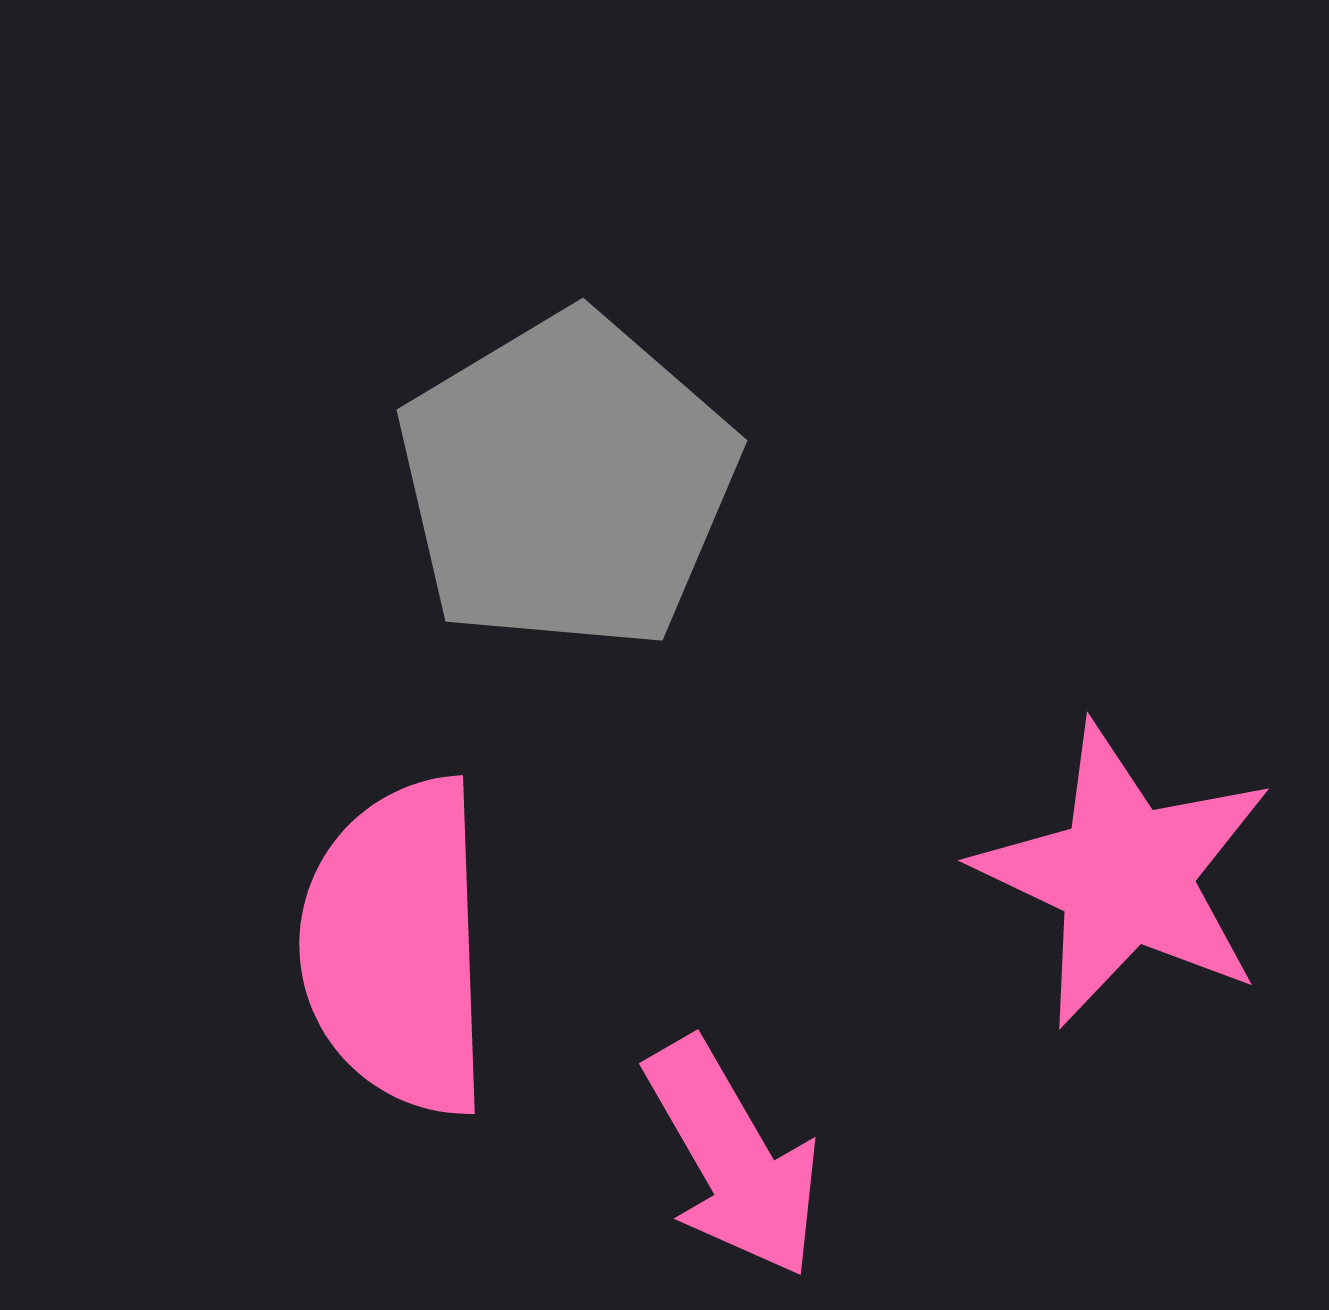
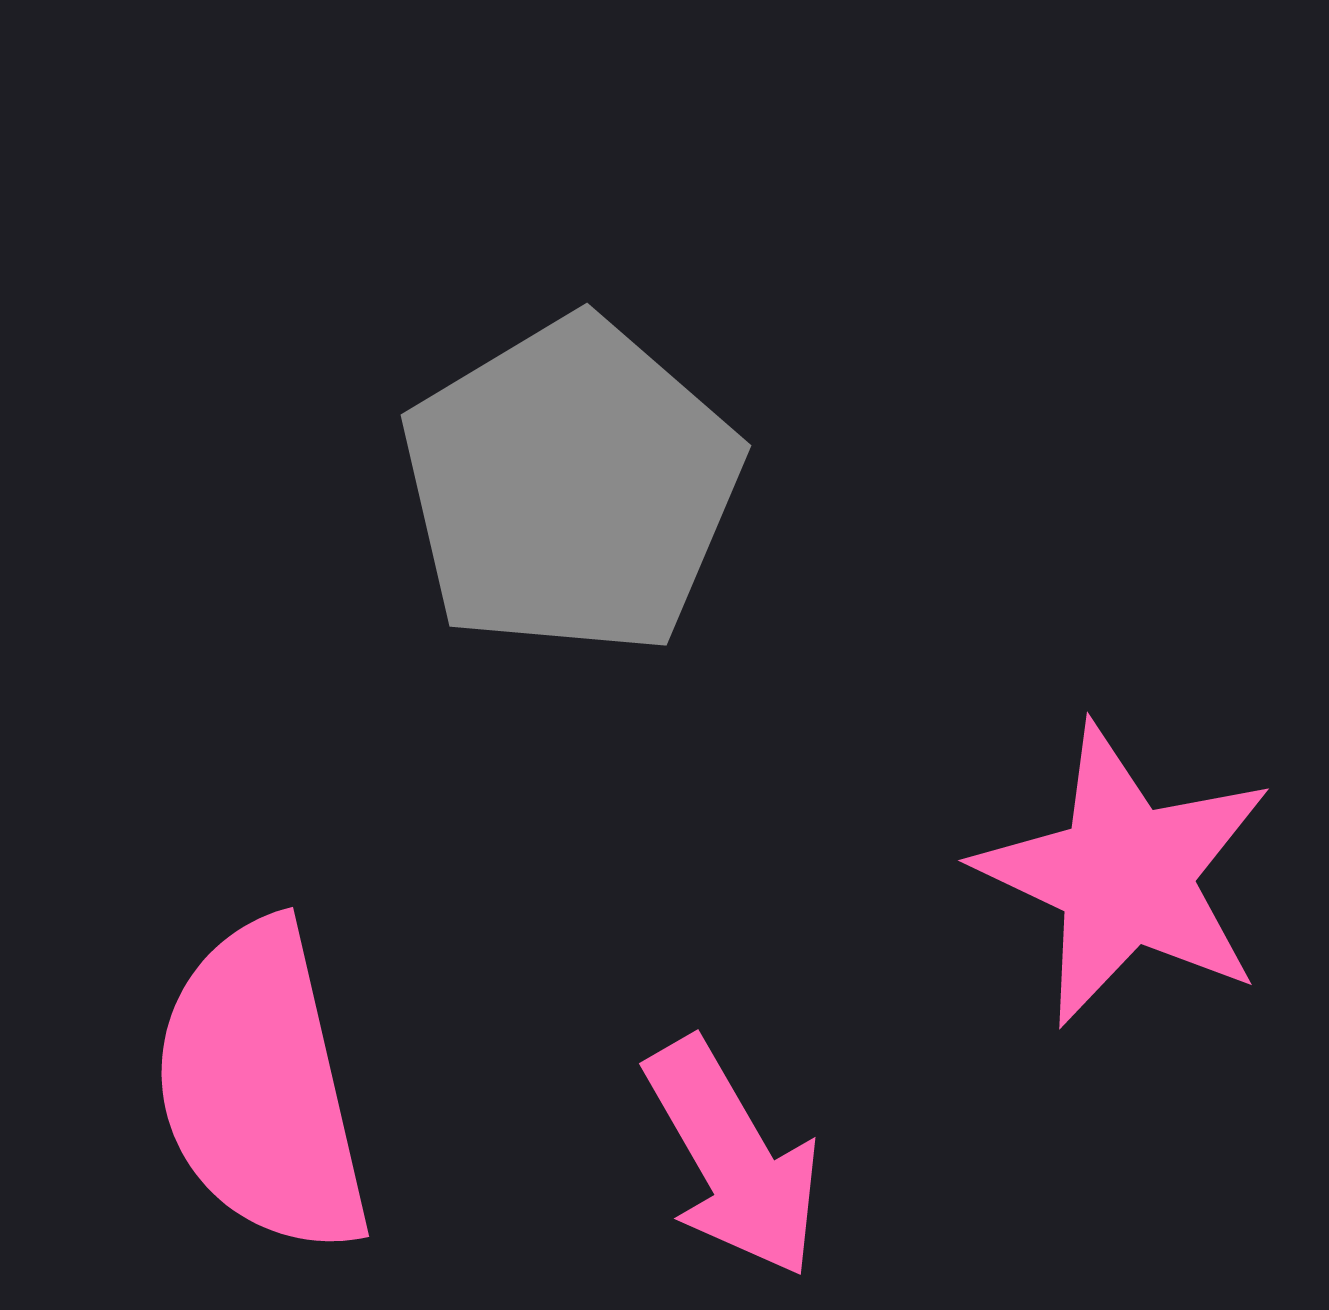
gray pentagon: moved 4 px right, 5 px down
pink semicircle: moved 136 px left, 141 px down; rotated 11 degrees counterclockwise
